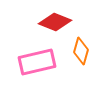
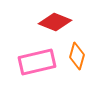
orange diamond: moved 4 px left, 5 px down
